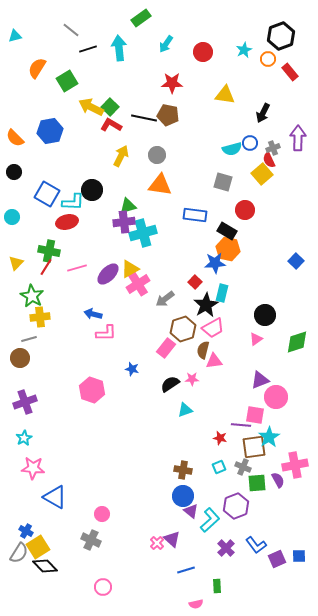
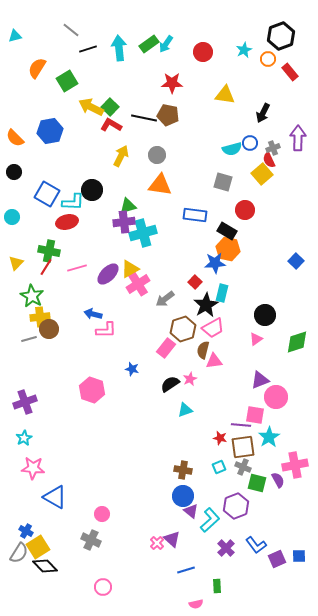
green rectangle at (141, 18): moved 8 px right, 26 px down
pink L-shape at (106, 333): moved 3 px up
brown circle at (20, 358): moved 29 px right, 29 px up
pink star at (192, 379): moved 2 px left; rotated 24 degrees counterclockwise
brown square at (254, 447): moved 11 px left
green square at (257, 483): rotated 18 degrees clockwise
